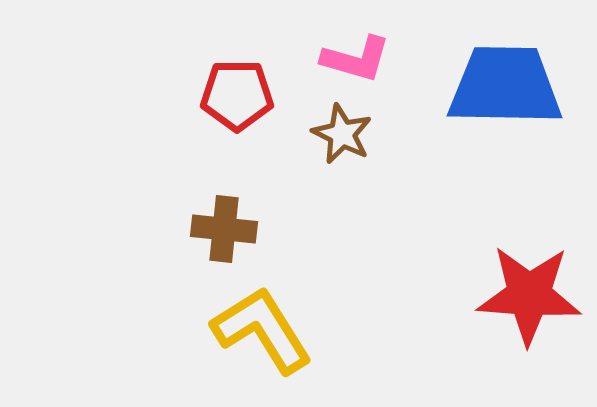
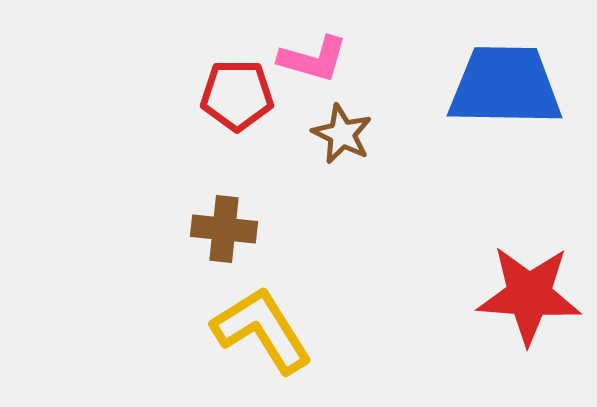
pink L-shape: moved 43 px left
